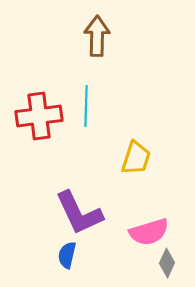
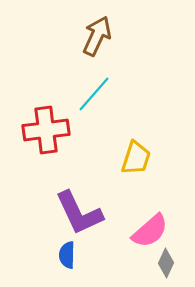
brown arrow: rotated 24 degrees clockwise
cyan line: moved 8 px right, 12 px up; rotated 39 degrees clockwise
red cross: moved 7 px right, 14 px down
pink semicircle: moved 1 px right, 1 px up; rotated 24 degrees counterclockwise
blue semicircle: rotated 12 degrees counterclockwise
gray diamond: moved 1 px left
